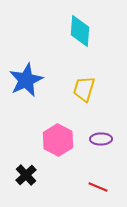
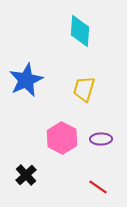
pink hexagon: moved 4 px right, 2 px up
red line: rotated 12 degrees clockwise
